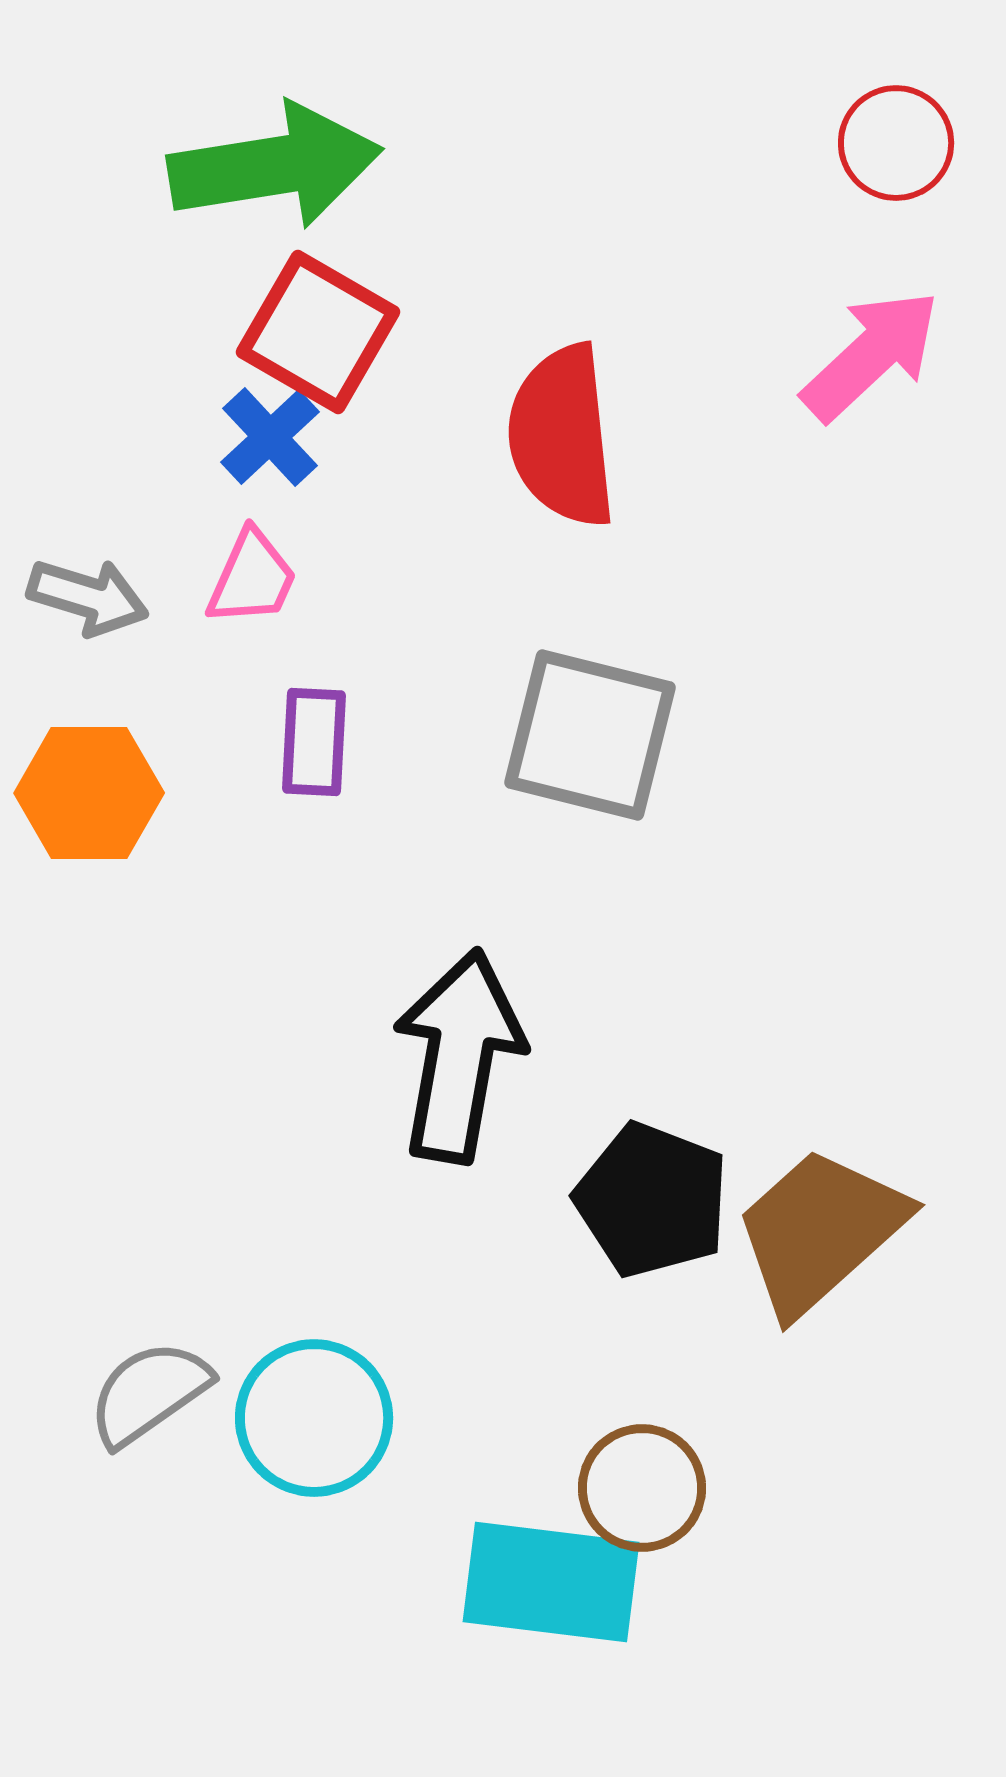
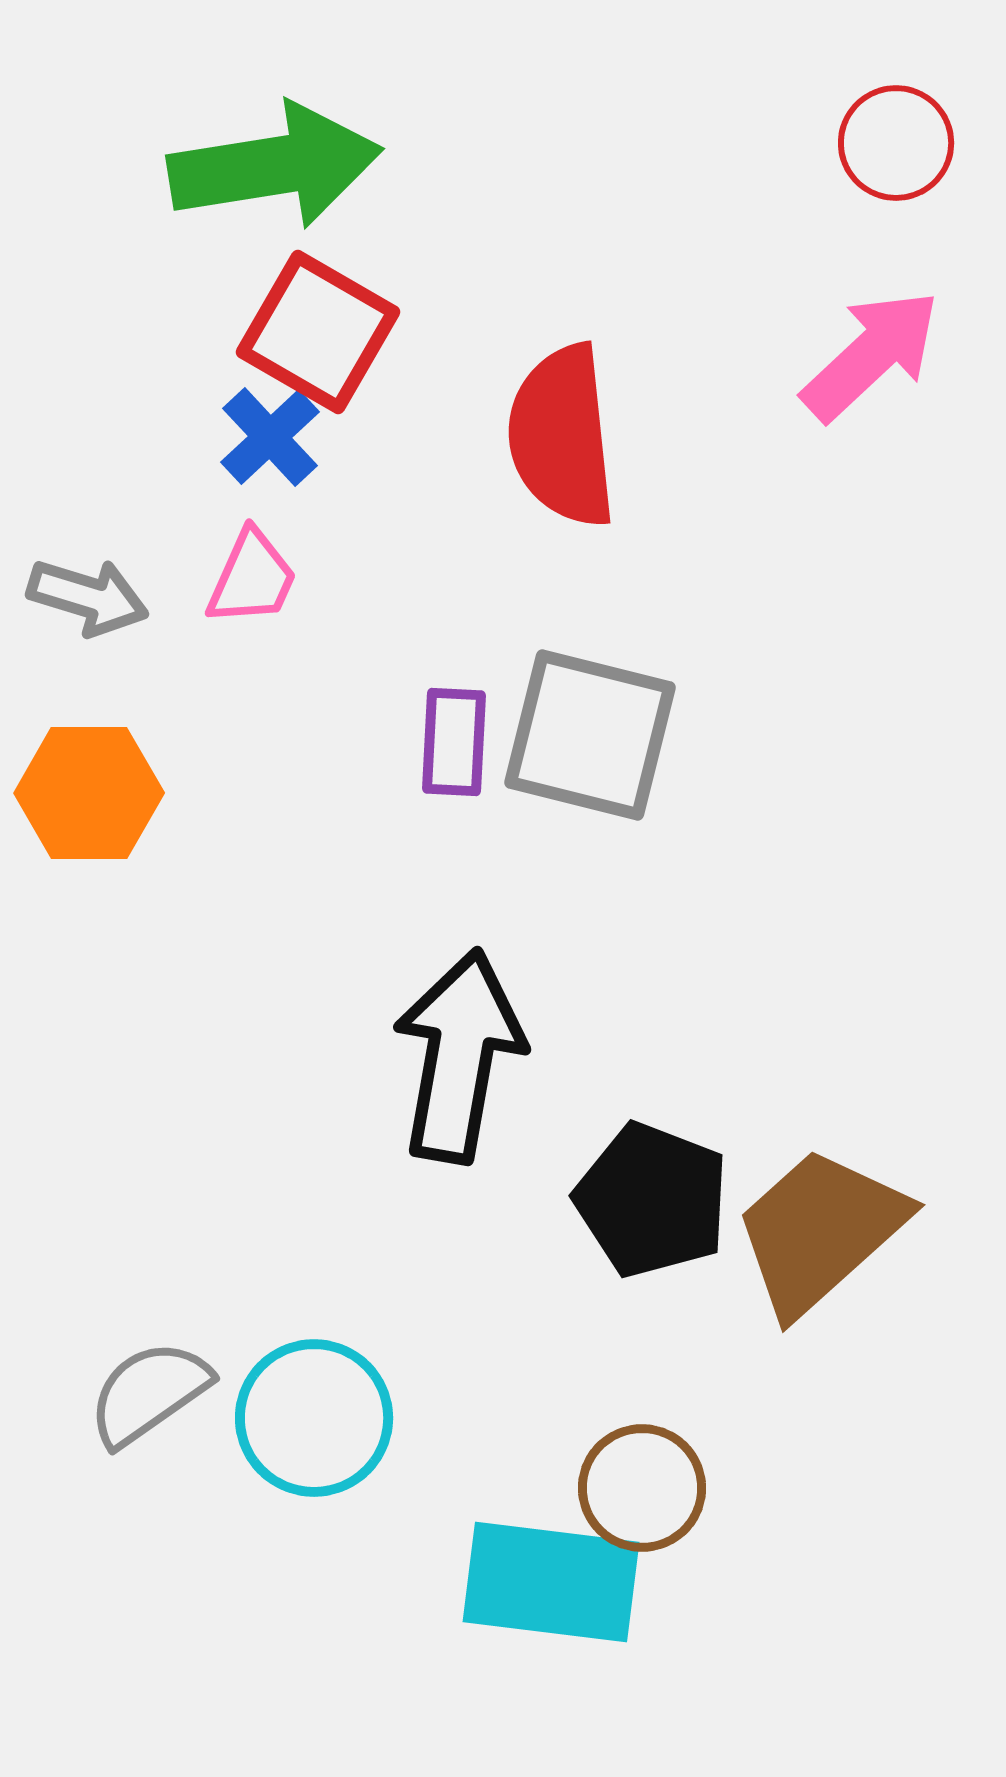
purple rectangle: moved 140 px right
